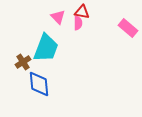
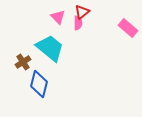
red triangle: rotated 49 degrees counterclockwise
cyan trapezoid: moved 4 px right; rotated 72 degrees counterclockwise
blue diamond: rotated 20 degrees clockwise
